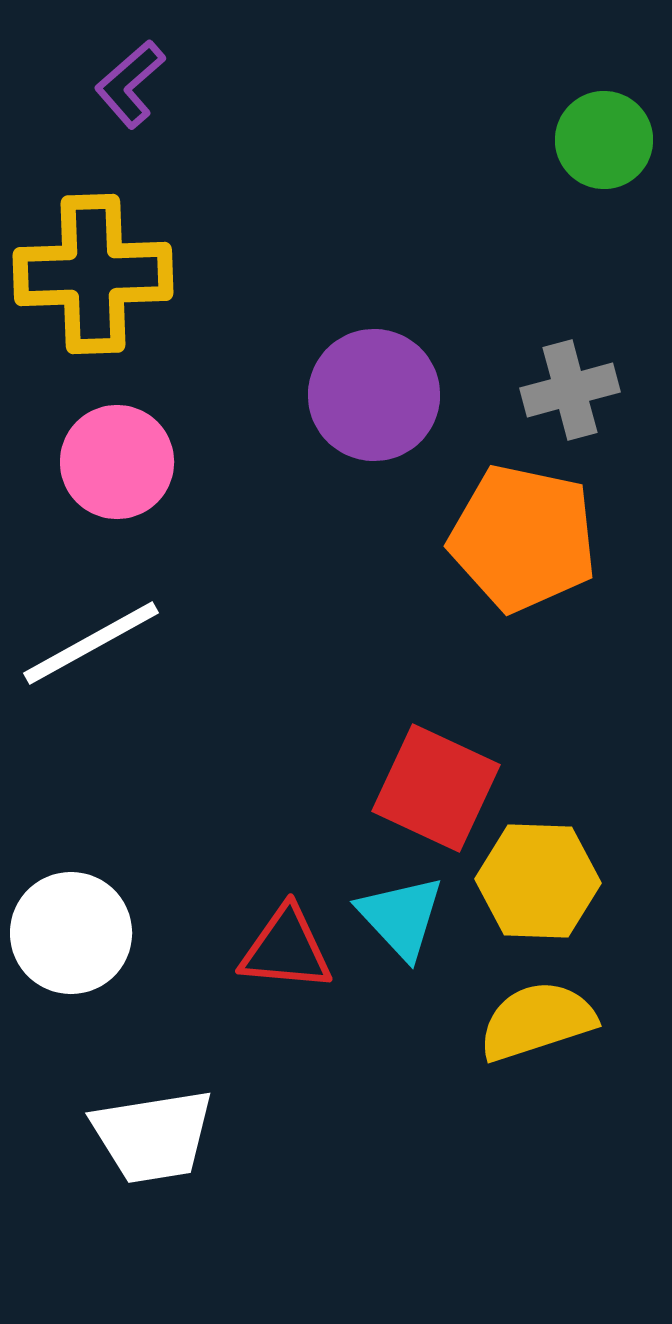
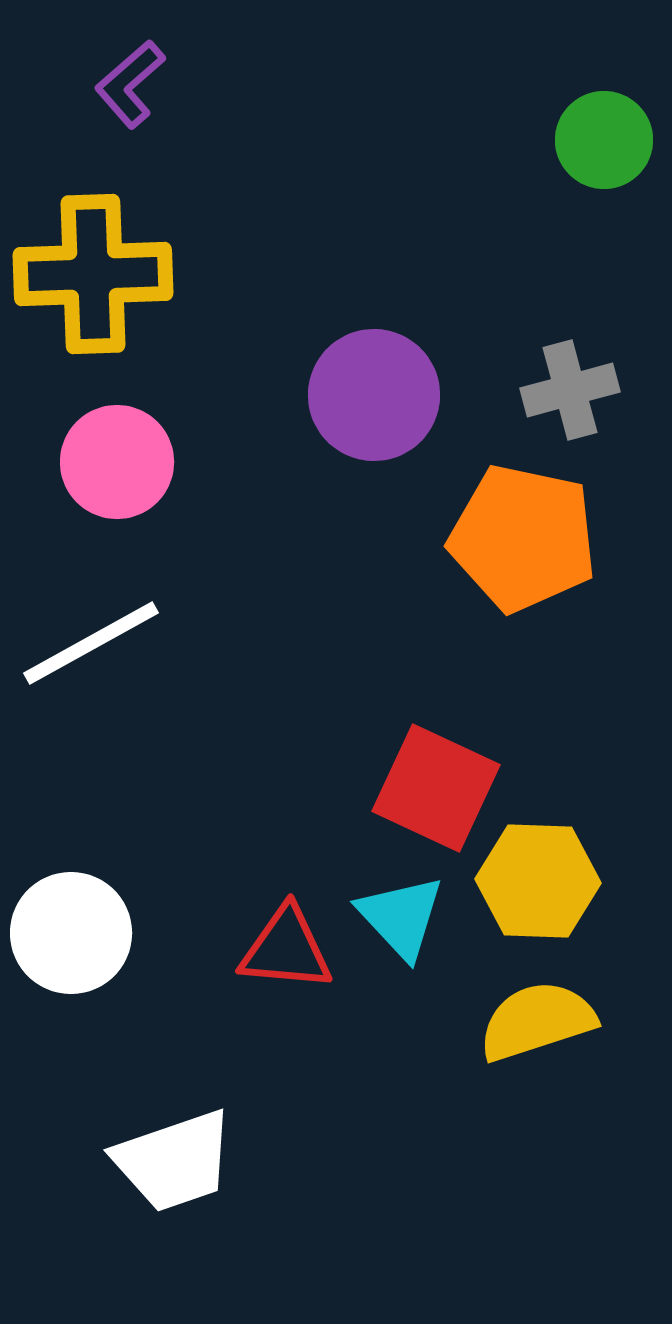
white trapezoid: moved 21 px right, 25 px down; rotated 10 degrees counterclockwise
